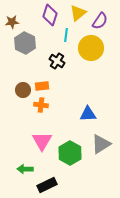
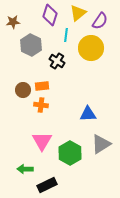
brown star: moved 1 px right
gray hexagon: moved 6 px right, 2 px down
